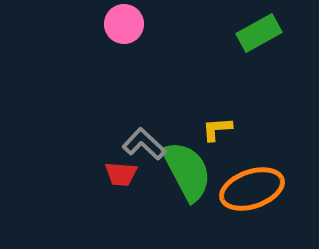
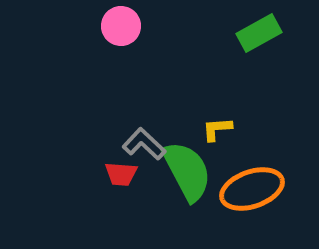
pink circle: moved 3 px left, 2 px down
